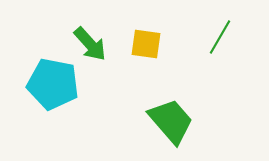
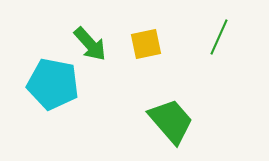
green line: moved 1 px left; rotated 6 degrees counterclockwise
yellow square: rotated 20 degrees counterclockwise
